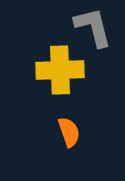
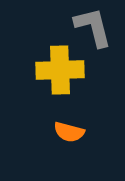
orange semicircle: rotated 124 degrees clockwise
